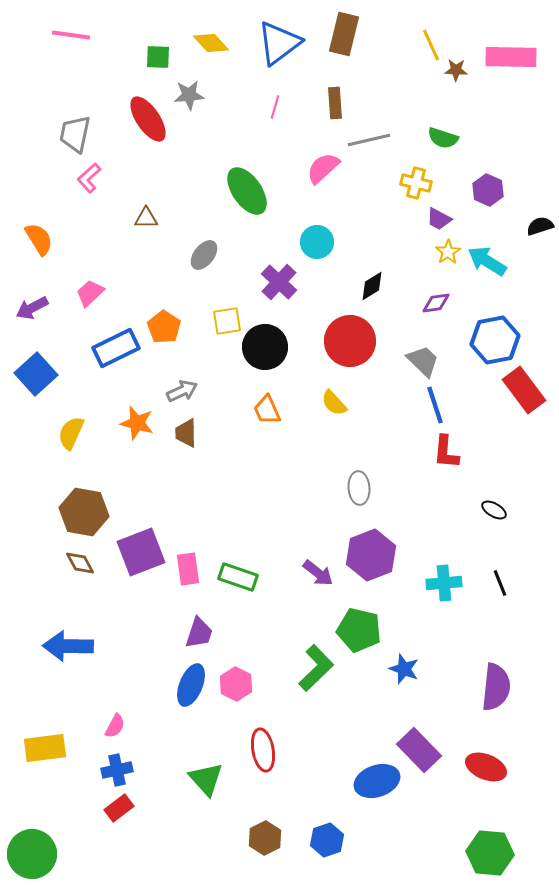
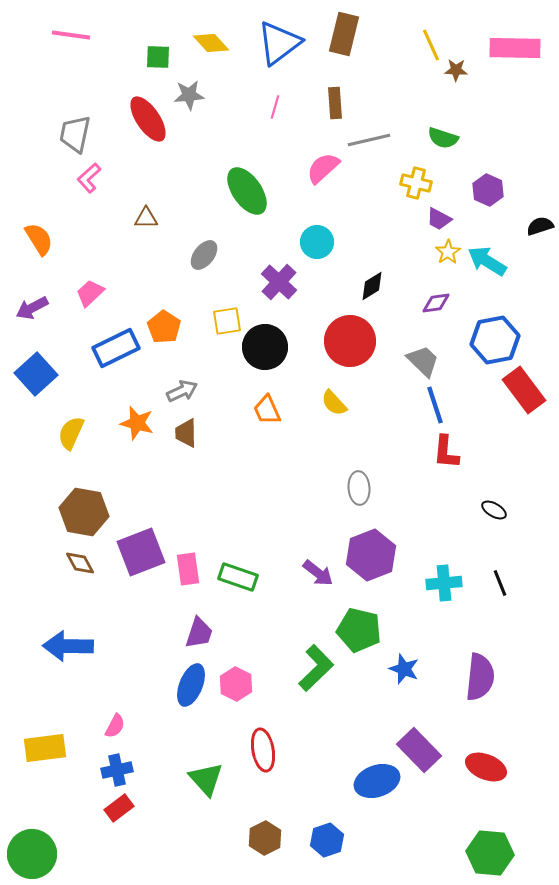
pink rectangle at (511, 57): moved 4 px right, 9 px up
purple semicircle at (496, 687): moved 16 px left, 10 px up
